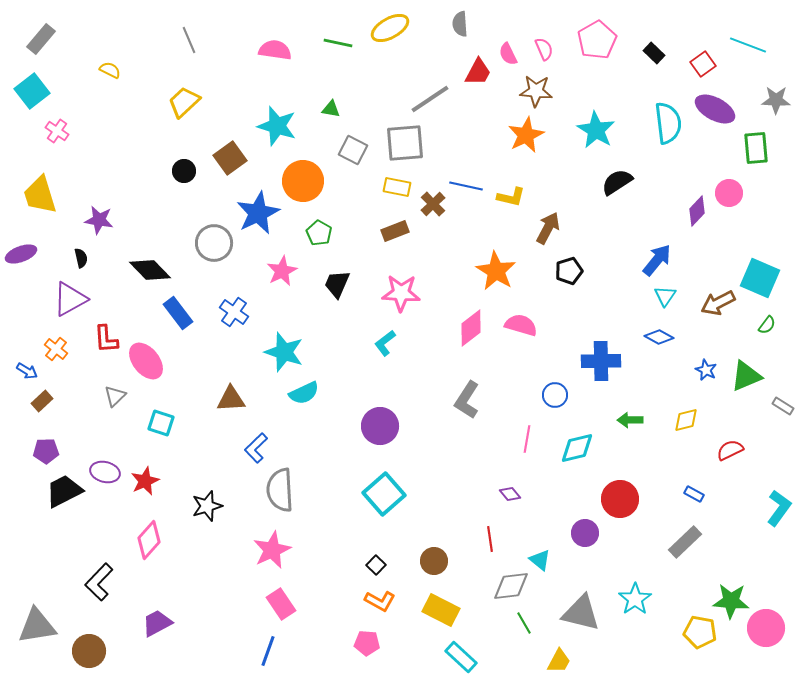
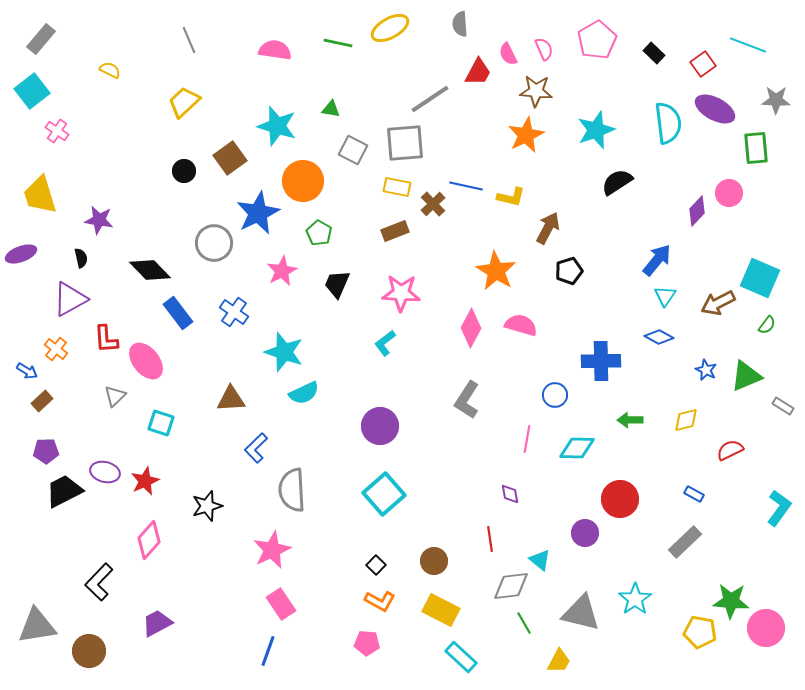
cyan star at (596, 130): rotated 21 degrees clockwise
pink diamond at (471, 328): rotated 24 degrees counterclockwise
cyan diamond at (577, 448): rotated 15 degrees clockwise
gray semicircle at (280, 490): moved 12 px right
purple diamond at (510, 494): rotated 30 degrees clockwise
